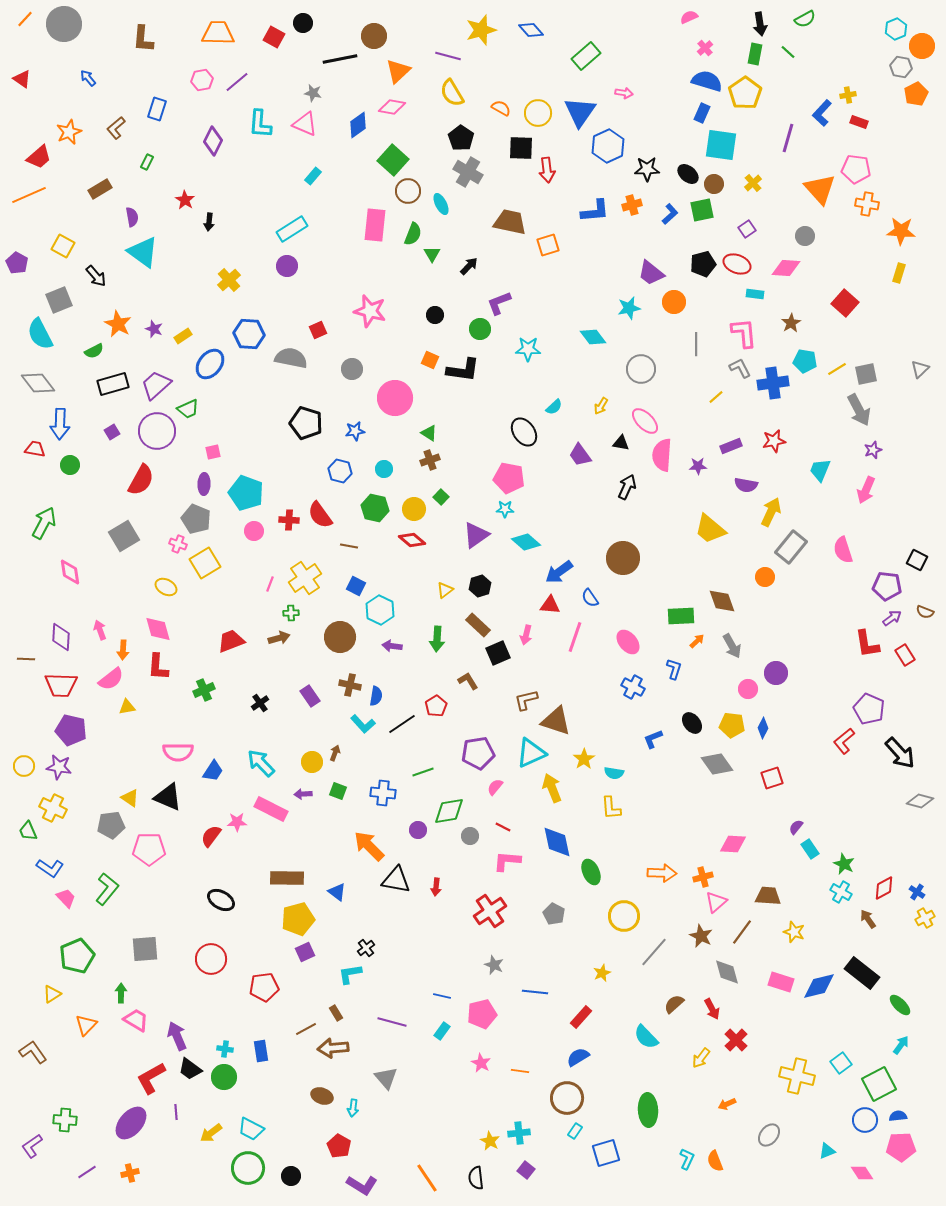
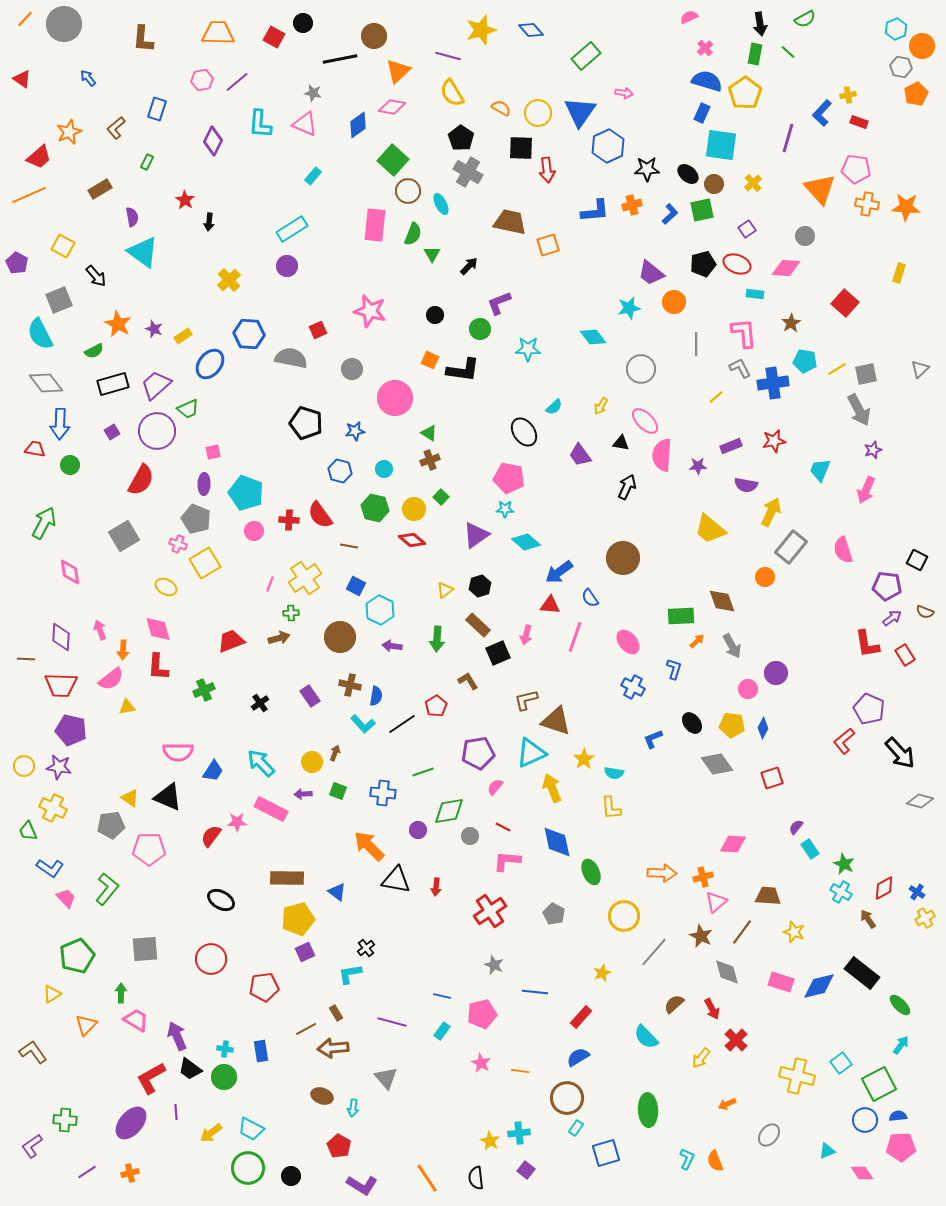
orange star at (901, 231): moved 5 px right, 24 px up
gray diamond at (38, 383): moved 8 px right
cyan rectangle at (575, 1131): moved 1 px right, 3 px up
